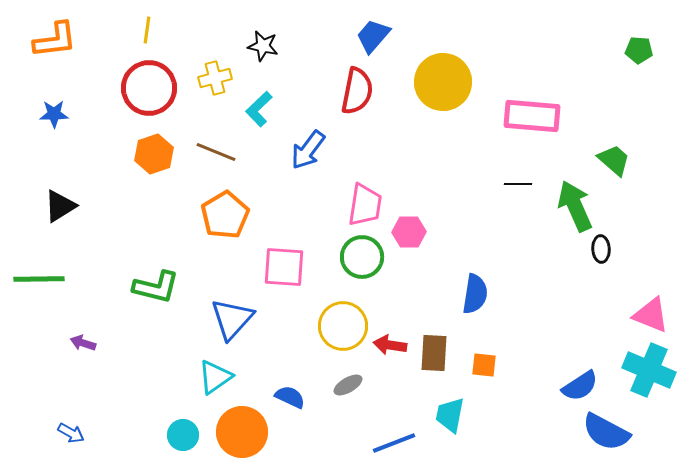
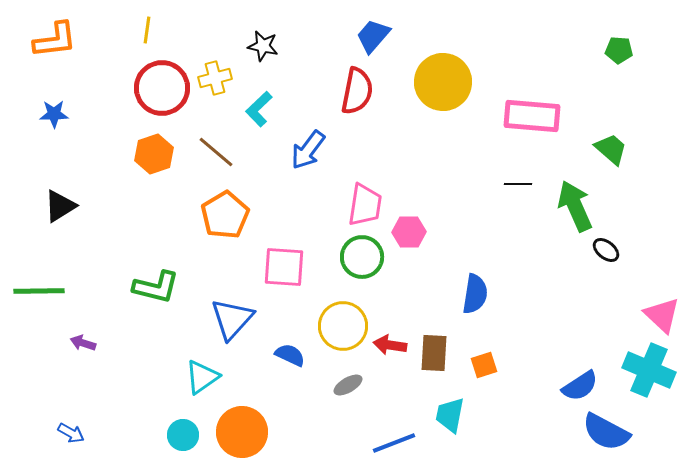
green pentagon at (639, 50): moved 20 px left
red circle at (149, 88): moved 13 px right
brown line at (216, 152): rotated 18 degrees clockwise
green trapezoid at (614, 160): moved 3 px left, 11 px up
black ellipse at (601, 249): moved 5 px right, 1 px down; rotated 48 degrees counterclockwise
green line at (39, 279): moved 12 px down
pink triangle at (651, 315): moved 11 px right; rotated 21 degrees clockwise
orange square at (484, 365): rotated 24 degrees counterclockwise
cyan triangle at (215, 377): moved 13 px left
blue semicircle at (290, 397): moved 42 px up
